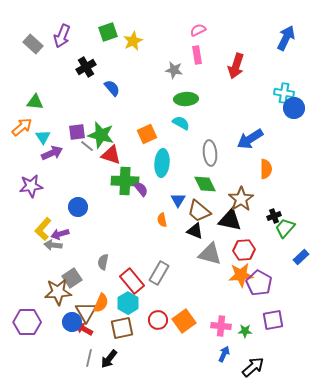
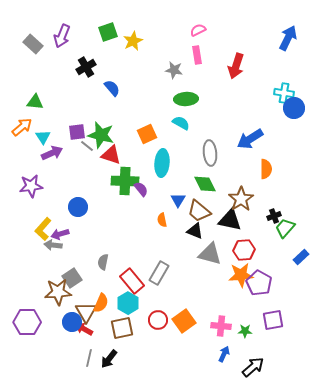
blue arrow at (286, 38): moved 2 px right
